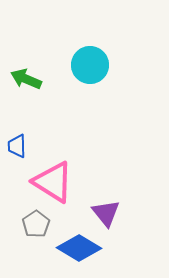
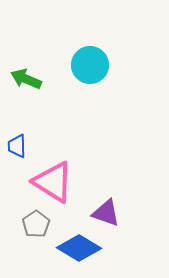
purple triangle: rotated 32 degrees counterclockwise
